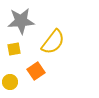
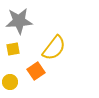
gray star: moved 2 px left
yellow semicircle: moved 1 px right, 6 px down
yellow square: moved 1 px left
